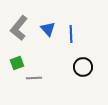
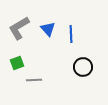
gray L-shape: rotated 20 degrees clockwise
gray line: moved 2 px down
